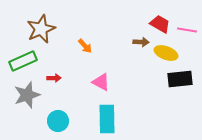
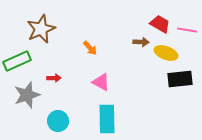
orange arrow: moved 5 px right, 2 px down
green rectangle: moved 6 px left
